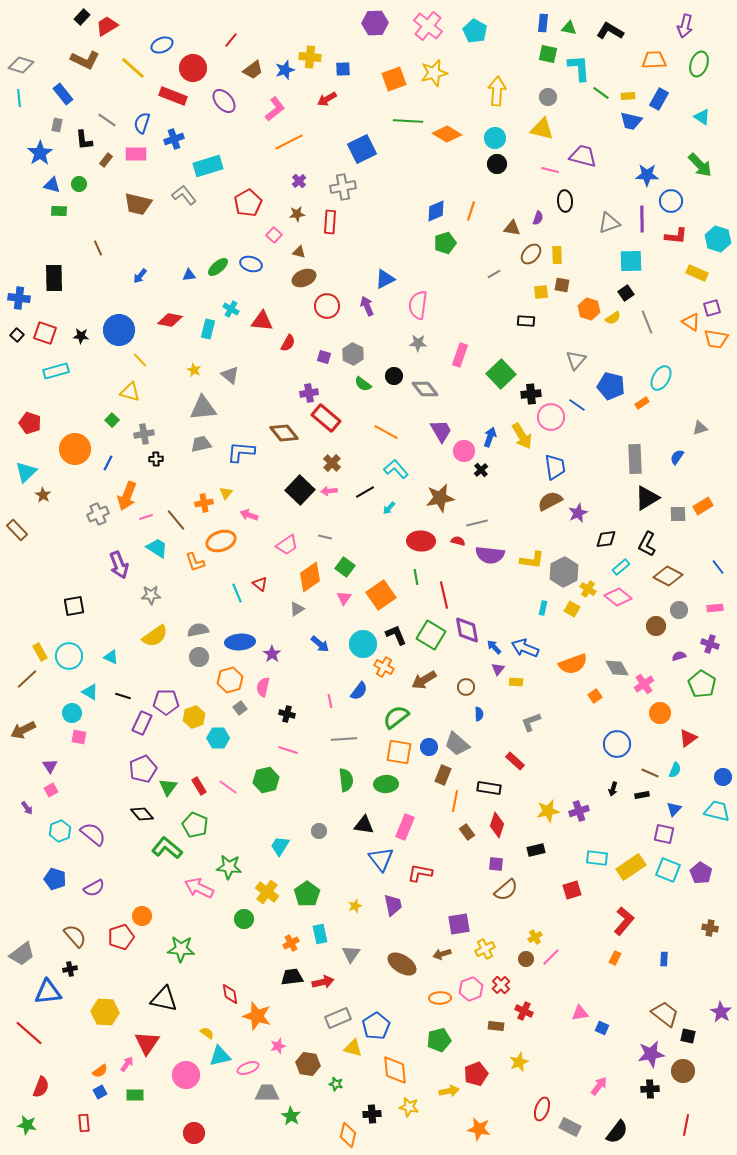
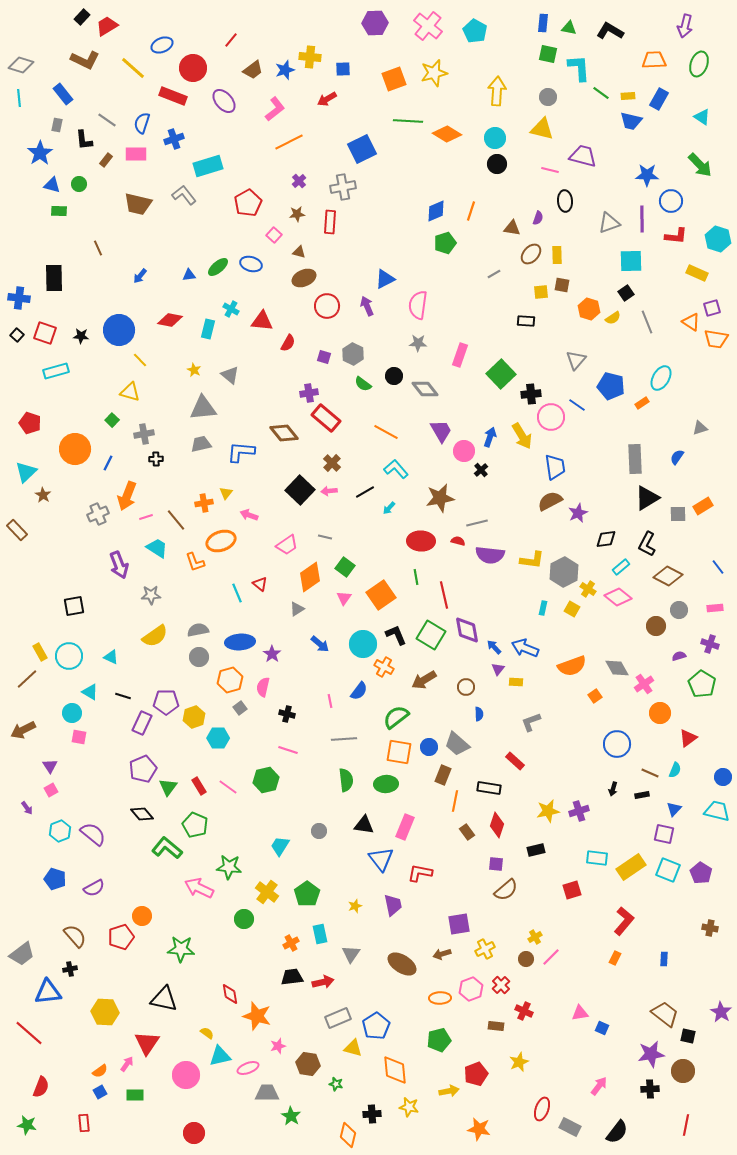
orange semicircle at (573, 664): moved 1 px left, 2 px down
